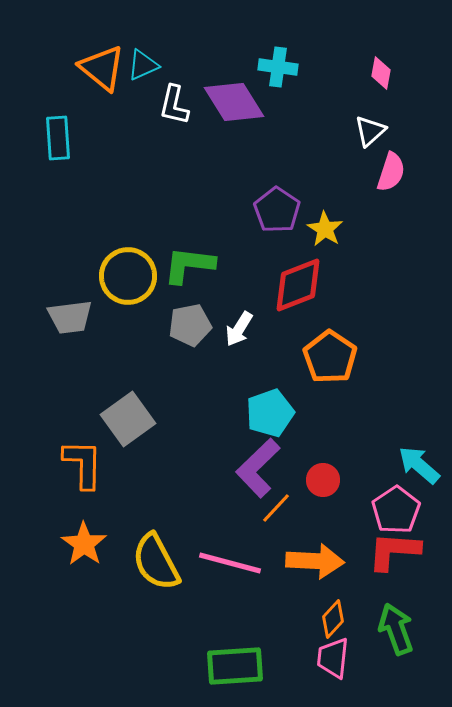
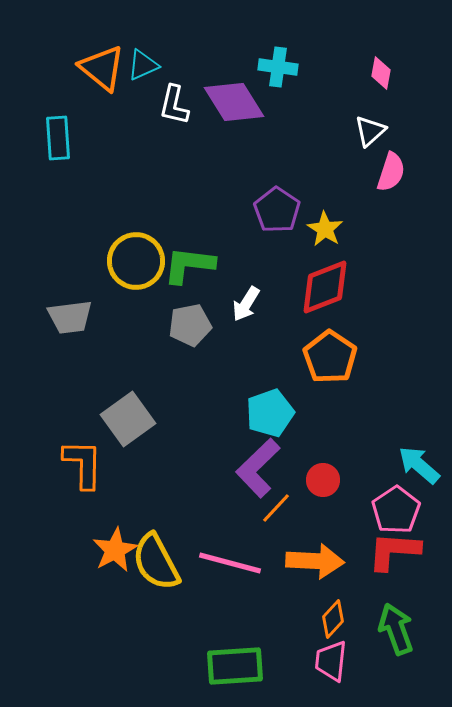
yellow circle: moved 8 px right, 15 px up
red diamond: moved 27 px right, 2 px down
white arrow: moved 7 px right, 25 px up
orange star: moved 31 px right, 6 px down; rotated 9 degrees clockwise
pink trapezoid: moved 2 px left, 3 px down
